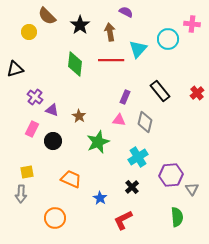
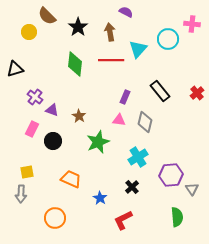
black star: moved 2 px left, 2 px down
